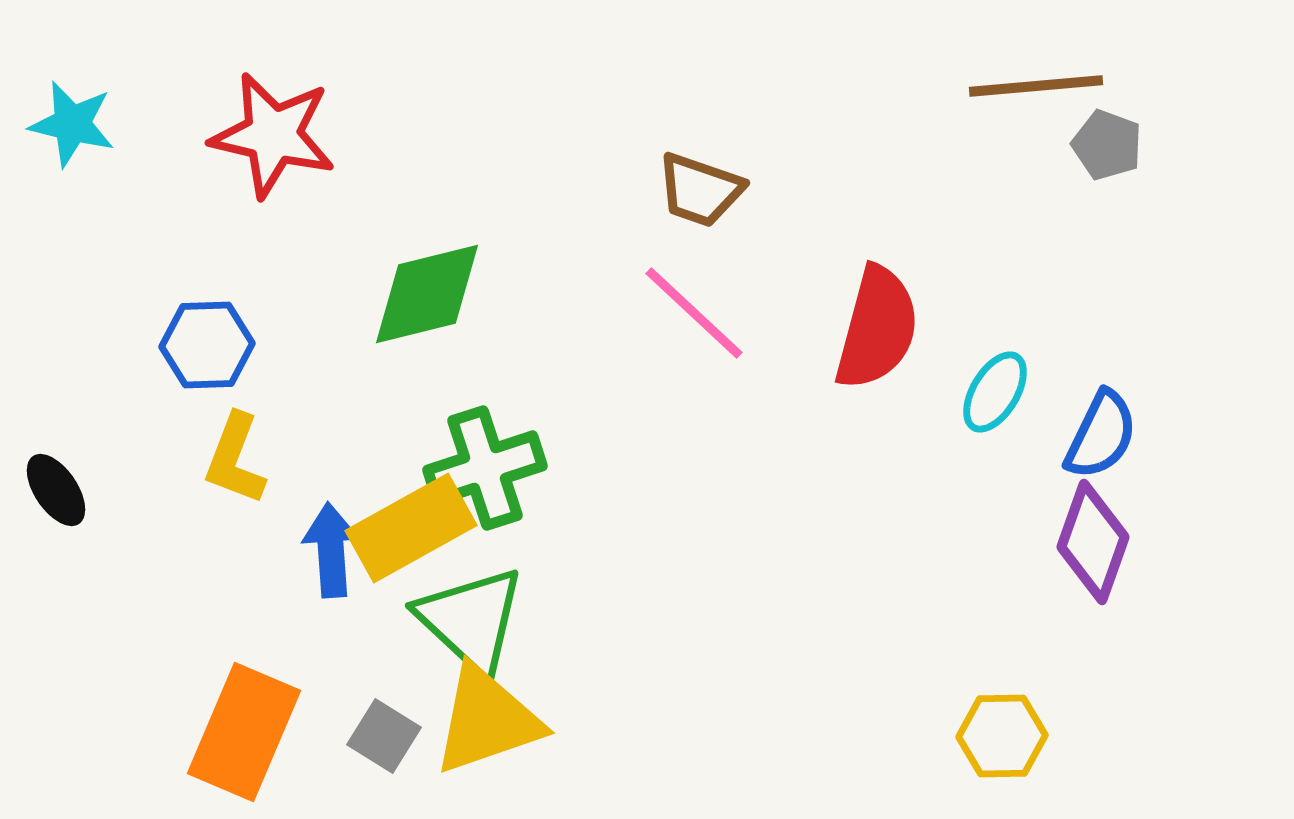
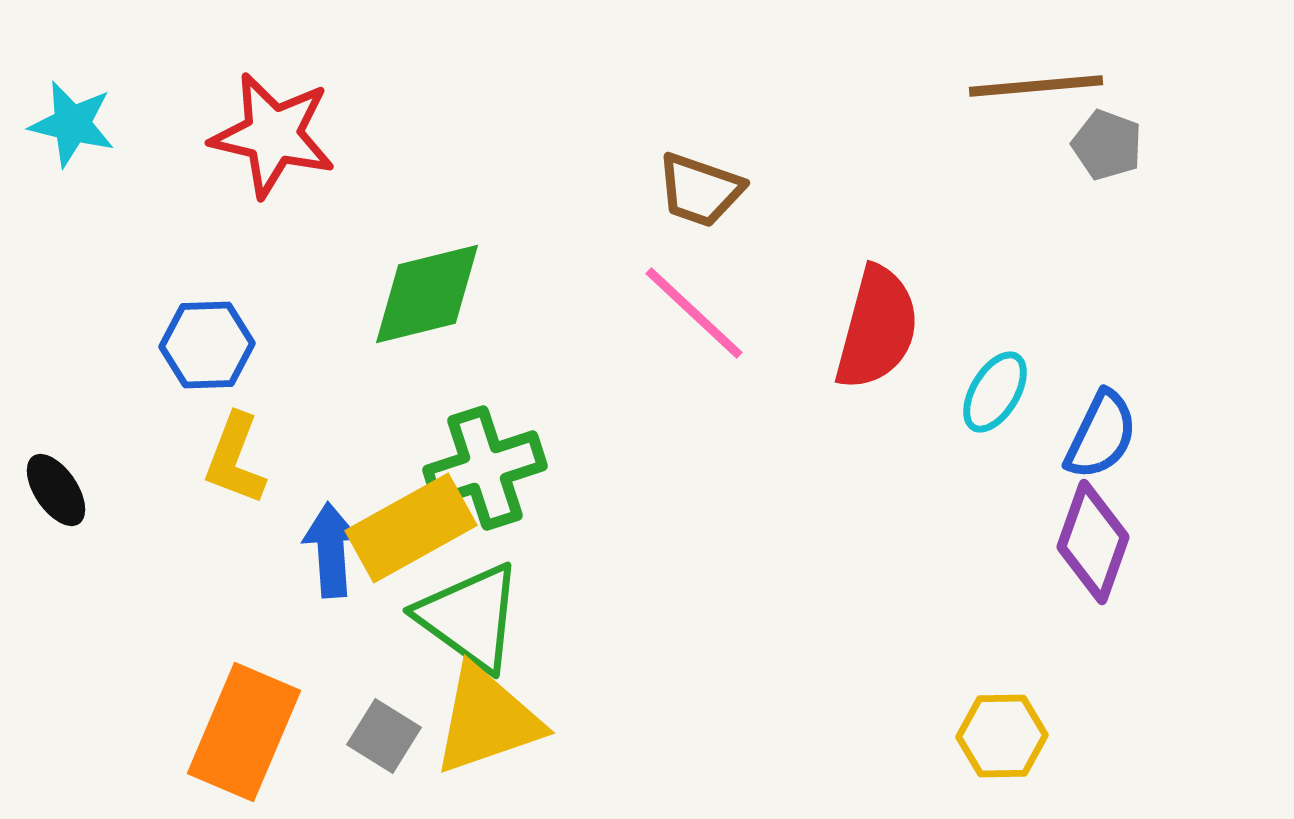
green triangle: moved 1 px left, 3 px up; rotated 7 degrees counterclockwise
